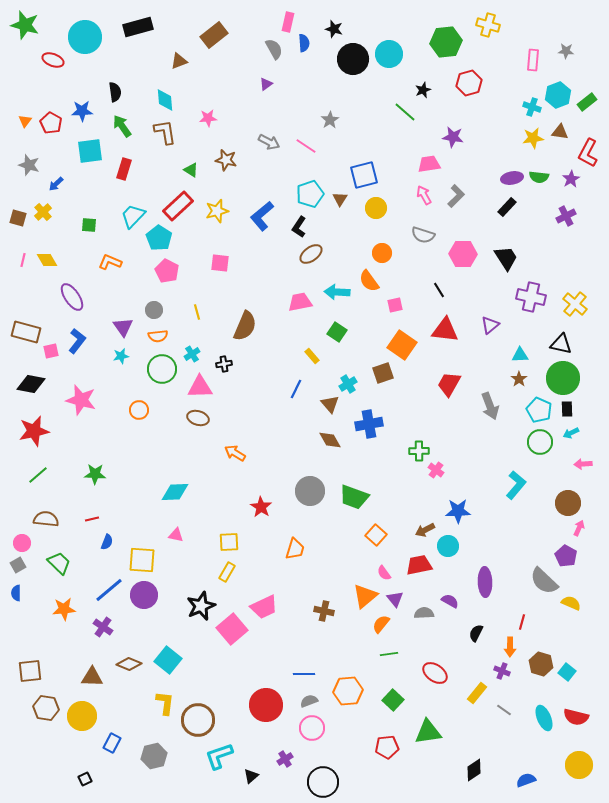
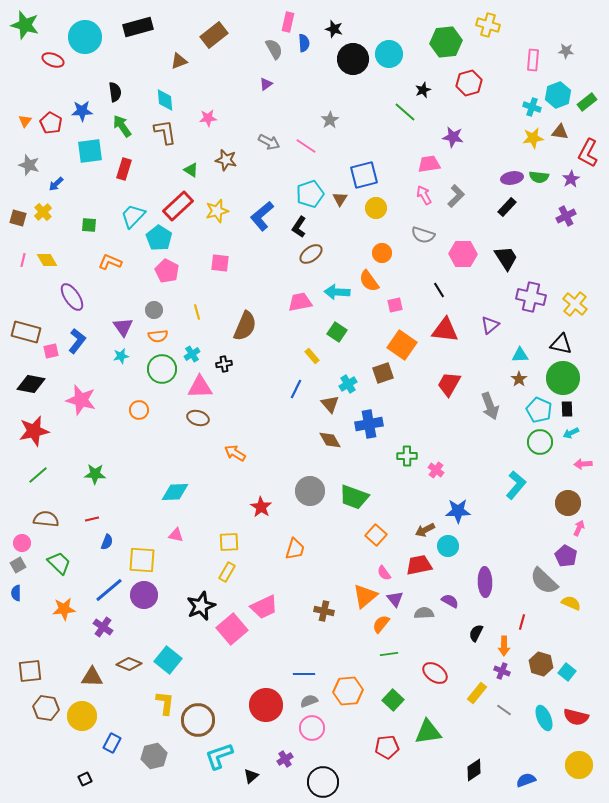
green cross at (419, 451): moved 12 px left, 5 px down
orange arrow at (510, 647): moved 6 px left, 1 px up
